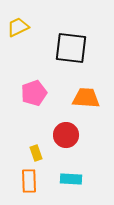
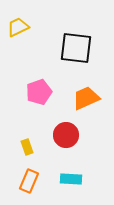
black square: moved 5 px right
pink pentagon: moved 5 px right, 1 px up
orange trapezoid: rotated 28 degrees counterclockwise
yellow rectangle: moved 9 px left, 6 px up
orange rectangle: rotated 25 degrees clockwise
